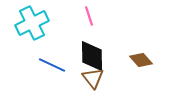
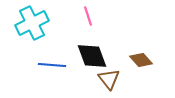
pink line: moved 1 px left
black diamond: rotated 20 degrees counterclockwise
blue line: rotated 20 degrees counterclockwise
brown triangle: moved 16 px right, 1 px down
